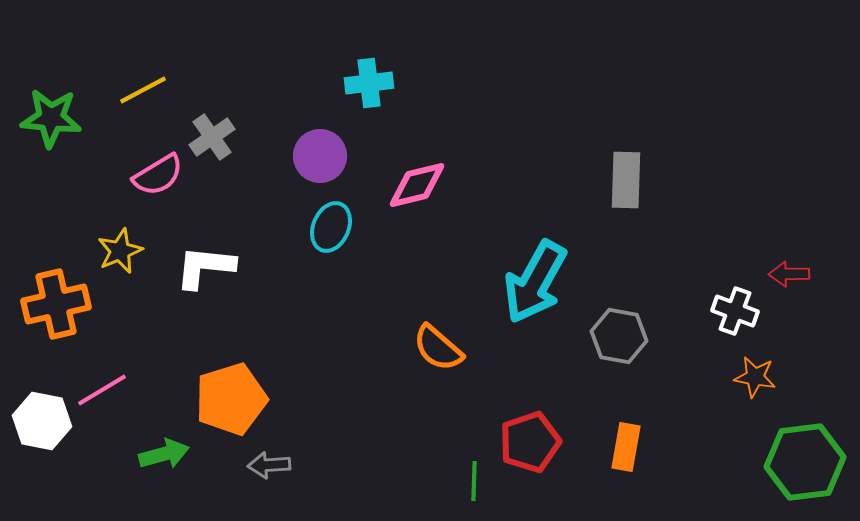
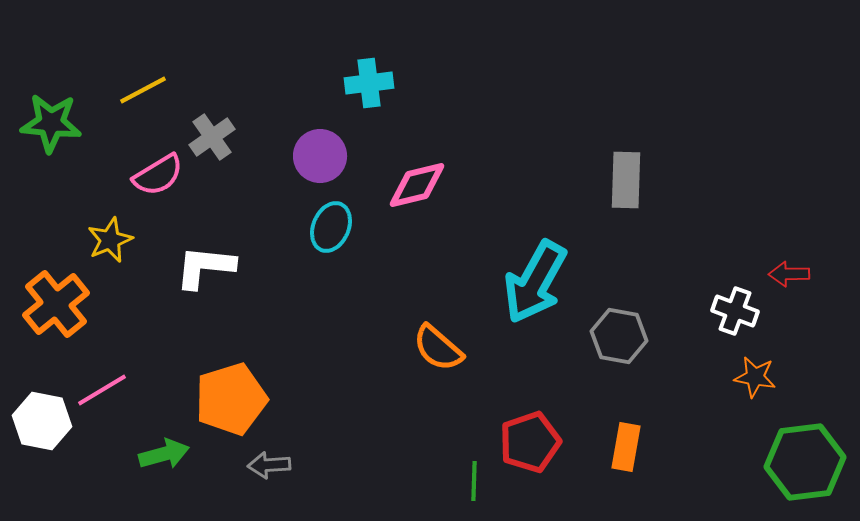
green star: moved 5 px down
yellow star: moved 10 px left, 11 px up
orange cross: rotated 26 degrees counterclockwise
